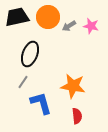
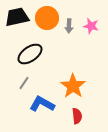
orange circle: moved 1 px left, 1 px down
gray arrow: rotated 56 degrees counterclockwise
black ellipse: rotated 35 degrees clockwise
gray line: moved 1 px right, 1 px down
orange star: rotated 25 degrees clockwise
blue L-shape: moved 1 px right, 1 px down; rotated 45 degrees counterclockwise
